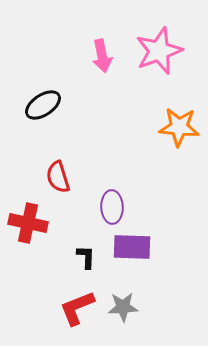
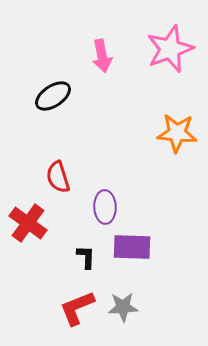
pink star: moved 11 px right, 2 px up
black ellipse: moved 10 px right, 9 px up
orange star: moved 2 px left, 6 px down
purple ellipse: moved 7 px left
red cross: rotated 24 degrees clockwise
